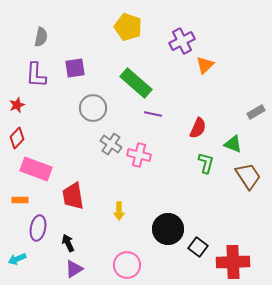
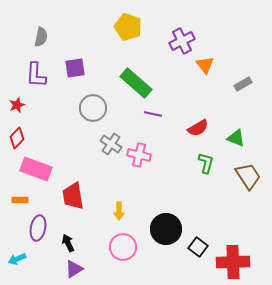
orange triangle: rotated 24 degrees counterclockwise
gray rectangle: moved 13 px left, 28 px up
red semicircle: rotated 35 degrees clockwise
green triangle: moved 3 px right, 6 px up
black circle: moved 2 px left
pink circle: moved 4 px left, 18 px up
